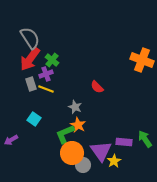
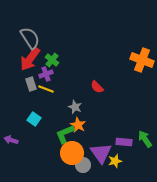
purple arrow: rotated 48 degrees clockwise
purple triangle: moved 2 px down
yellow star: moved 1 px right; rotated 16 degrees clockwise
